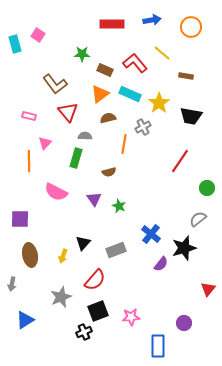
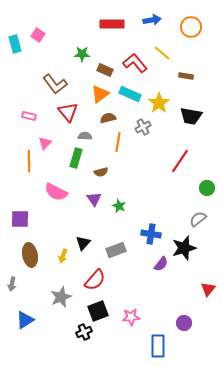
orange line at (124, 144): moved 6 px left, 2 px up
brown semicircle at (109, 172): moved 8 px left
blue cross at (151, 234): rotated 30 degrees counterclockwise
